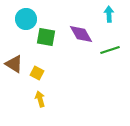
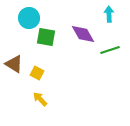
cyan circle: moved 3 px right, 1 px up
purple diamond: moved 2 px right
yellow arrow: rotated 28 degrees counterclockwise
